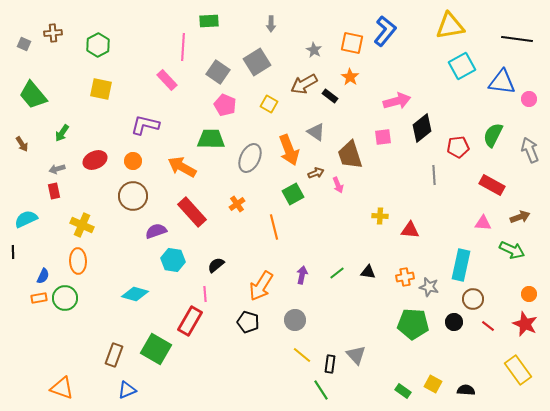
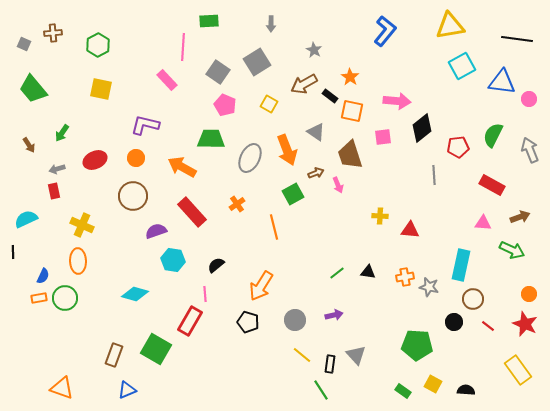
orange square at (352, 43): moved 68 px down
green trapezoid at (33, 95): moved 6 px up
pink arrow at (397, 101): rotated 20 degrees clockwise
brown arrow at (22, 144): moved 7 px right, 1 px down
orange arrow at (289, 150): moved 2 px left
orange circle at (133, 161): moved 3 px right, 3 px up
purple arrow at (302, 275): moved 32 px right, 40 px down; rotated 66 degrees clockwise
green pentagon at (413, 324): moved 4 px right, 21 px down
